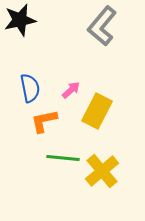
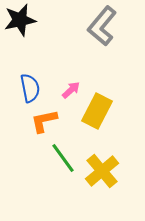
green line: rotated 48 degrees clockwise
